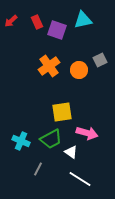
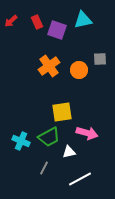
gray square: moved 1 px up; rotated 24 degrees clockwise
green trapezoid: moved 2 px left, 2 px up
white triangle: moved 2 px left; rotated 48 degrees counterclockwise
gray line: moved 6 px right, 1 px up
white line: rotated 60 degrees counterclockwise
